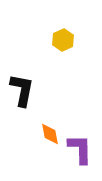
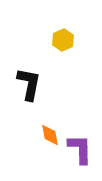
black L-shape: moved 7 px right, 6 px up
orange diamond: moved 1 px down
